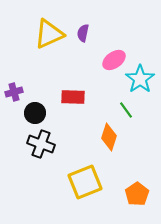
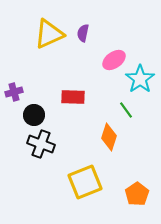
black circle: moved 1 px left, 2 px down
